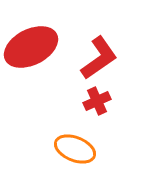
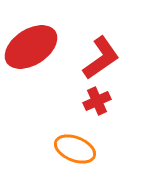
red ellipse: rotated 6 degrees counterclockwise
red L-shape: moved 2 px right
